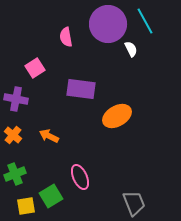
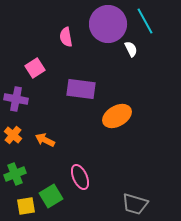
orange arrow: moved 4 px left, 4 px down
gray trapezoid: moved 1 px right, 1 px down; rotated 128 degrees clockwise
